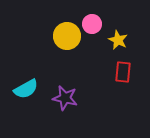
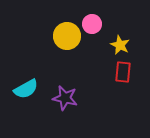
yellow star: moved 2 px right, 5 px down
